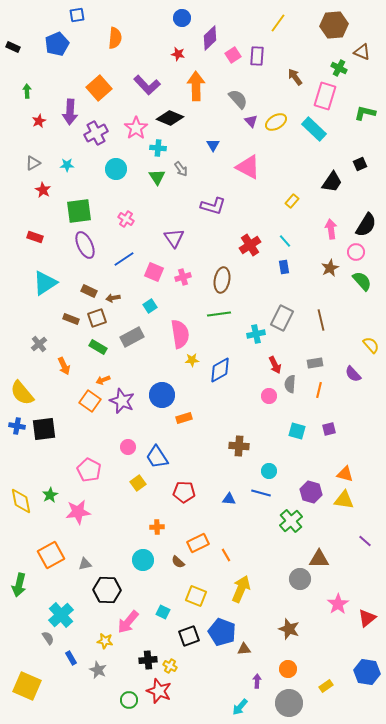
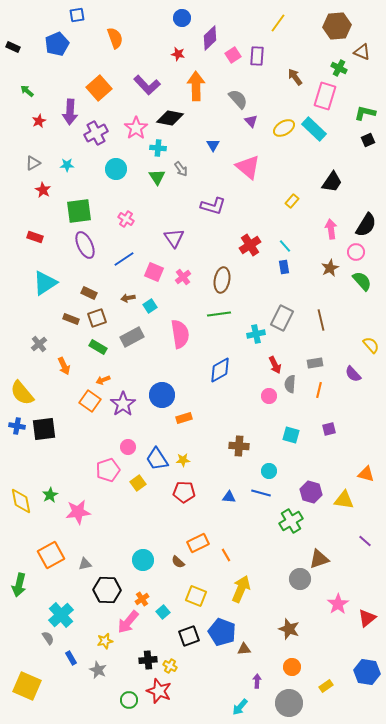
brown hexagon at (334, 25): moved 3 px right, 1 px down
orange semicircle at (115, 38): rotated 25 degrees counterclockwise
green arrow at (27, 91): rotated 48 degrees counterclockwise
black diamond at (170, 118): rotated 12 degrees counterclockwise
yellow ellipse at (276, 122): moved 8 px right, 6 px down
black square at (360, 164): moved 8 px right, 24 px up
pink triangle at (248, 167): rotated 12 degrees clockwise
cyan line at (285, 241): moved 5 px down
pink cross at (183, 277): rotated 21 degrees counterclockwise
brown rectangle at (89, 291): moved 2 px down
brown arrow at (113, 298): moved 15 px right
yellow star at (192, 360): moved 9 px left, 100 px down
purple star at (122, 401): moved 1 px right, 3 px down; rotated 15 degrees clockwise
cyan square at (297, 431): moved 6 px left, 4 px down
blue trapezoid at (157, 457): moved 2 px down
pink pentagon at (89, 470): moved 19 px right; rotated 25 degrees clockwise
orange triangle at (345, 474): moved 21 px right
blue triangle at (229, 499): moved 2 px up
green cross at (291, 521): rotated 10 degrees clockwise
orange cross at (157, 527): moved 15 px left, 72 px down; rotated 32 degrees counterclockwise
brown triangle at (319, 559): rotated 20 degrees counterclockwise
cyan square at (163, 612): rotated 24 degrees clockwise
yellow star at (105, 641): rotated 21 degrees counterclockwise
orange circle at (288, 669): moved 4 px right, 2 px up
